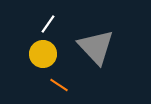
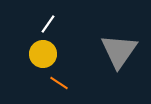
gray triangle: moved 23 px right, 4 px down; rotated 18 degrees clockwise
orange line: moved 2 px up
